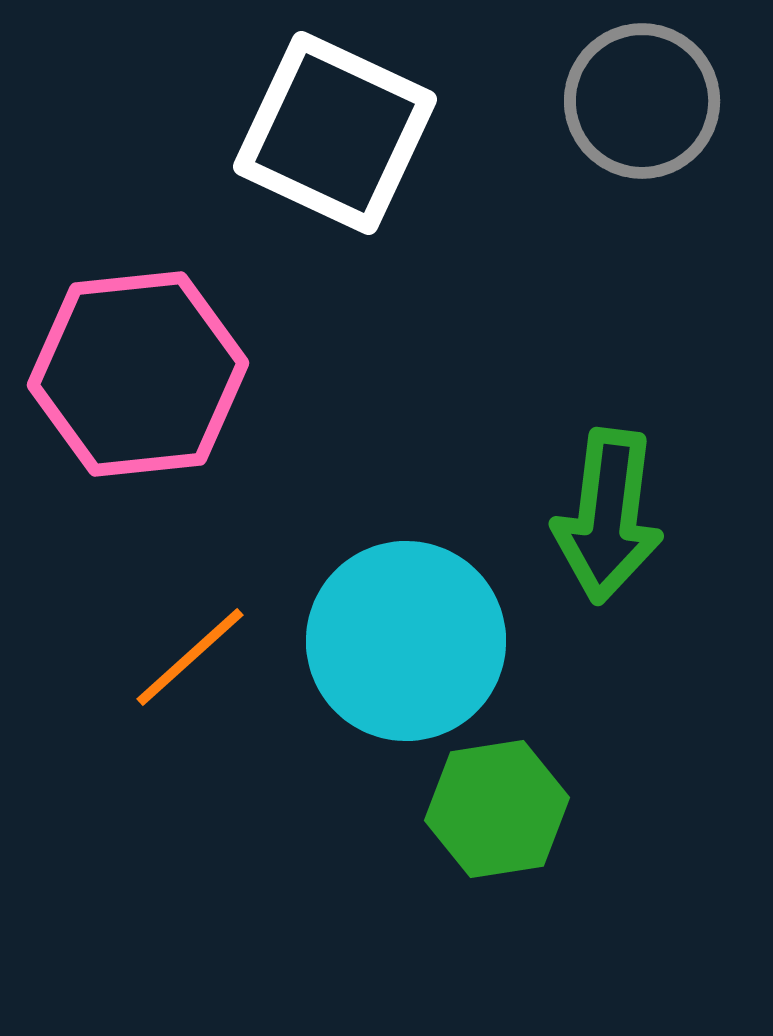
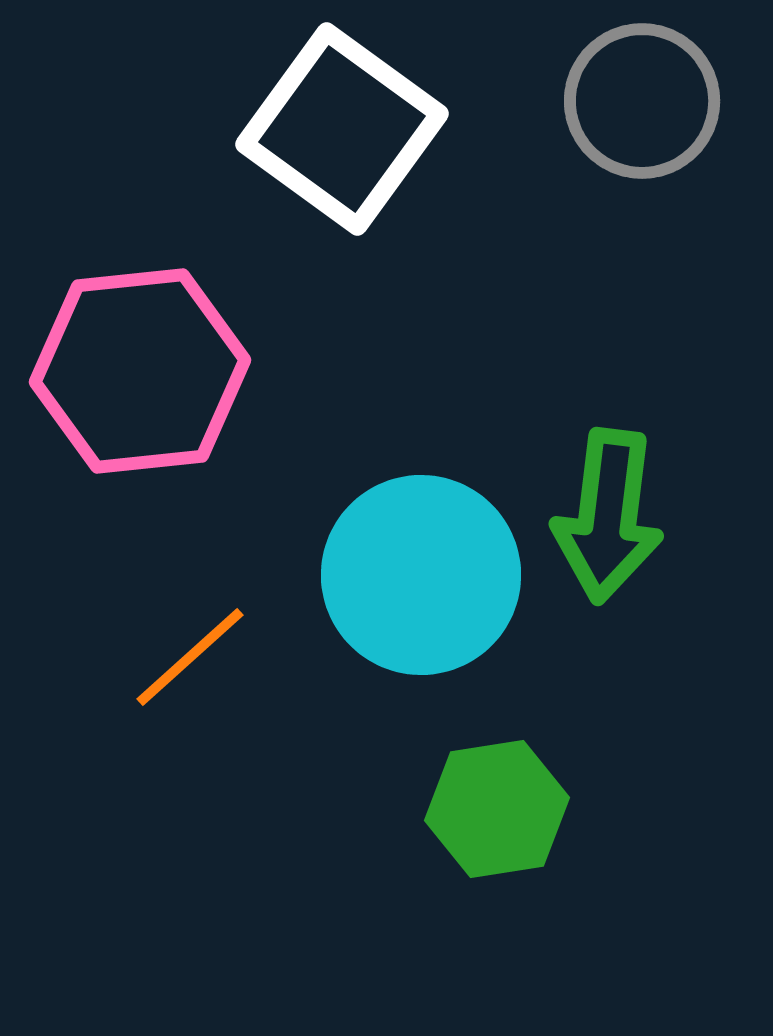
white square: moved 7 px right, 4 px up; rotated 11 degrees clockwise
pink hexagon: moved 2 px right, 3 px up
cyan circle: moved 15 px right, 66 px up
